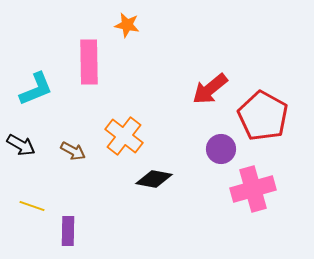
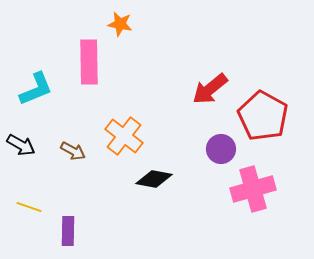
orange star: moved 7 px left, 1 px up
yellow line: moved 3 px left, 1 px down
